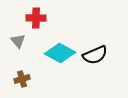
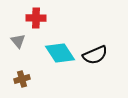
cyan diamond: rotated 28 degrees clockwise
